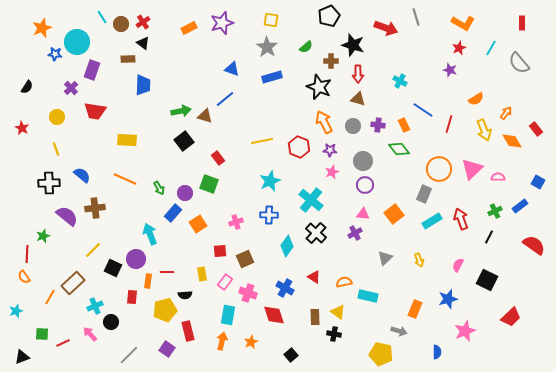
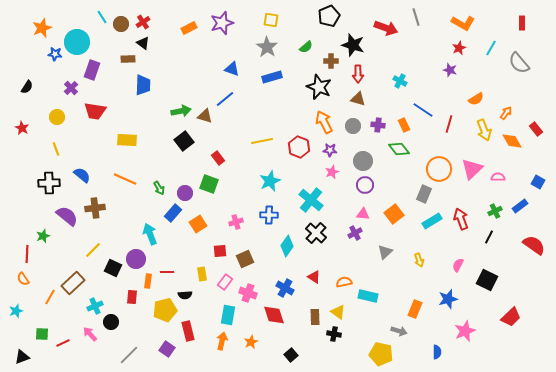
gray triangle at (385, 258): moved 6 px up
orange semicircle at (24, 277): moved 1 px left, 2 px down
